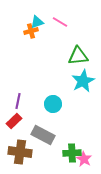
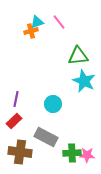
pink line: moved 1 px left; rotated 21 degrees clockwise
cyan star: moved 1 px right; rotated 20 degrees counterclockwise
purple line: moved 2 px left, 2 px up
gray rectangle: moved 3 px right, 2 px down
pink star: moved 3 px right, 4 px up; rotated 28 degrees counterclockwise
